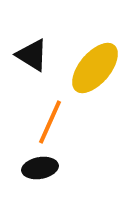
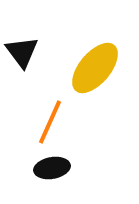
black triangle: moved 10 px left, 3 px up; rotated 21 degrees clockwise
black ellipse: moved 12 px right
